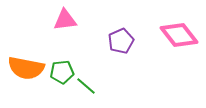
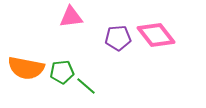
pink triangle: moved 6 px right, 3 px up
pink diamond: moved 23 px left
purple pentagon: moved 3 px left, 3 px up; rotated 20 degrees clockwise
